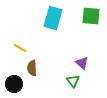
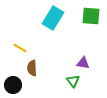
cyan rectangle: rotated 15 degrees clockwise
purple triangle: moved 1 px right; rotated 32 degrees counterclockwise
black circle: moved 1 px left, 1 px down
